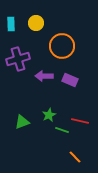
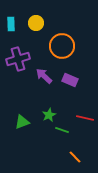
purple arrow: rotated 42 degrees clockwise
red line: moved 5 px right, 3 px up
